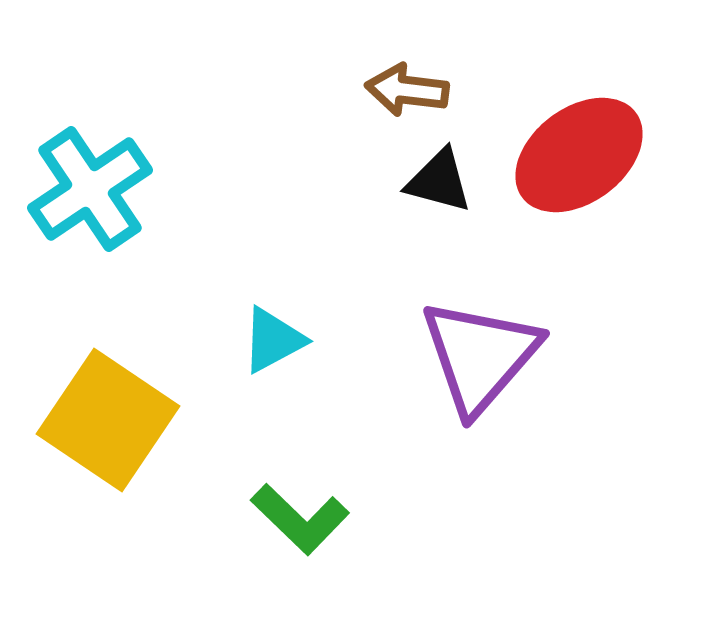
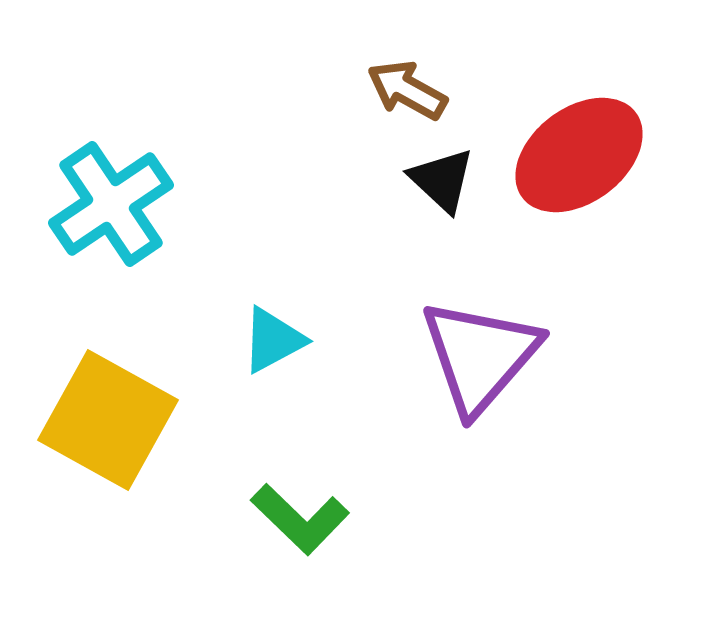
brown arrow: rotated 22 degrees clockwise
black triangle: moved 3 px right, 1 px up; rotated 28 degrees clockwise
cyan cross: moved 21 px right, 15 px down
yellow square: rotated 5 degrees counterclockwise
